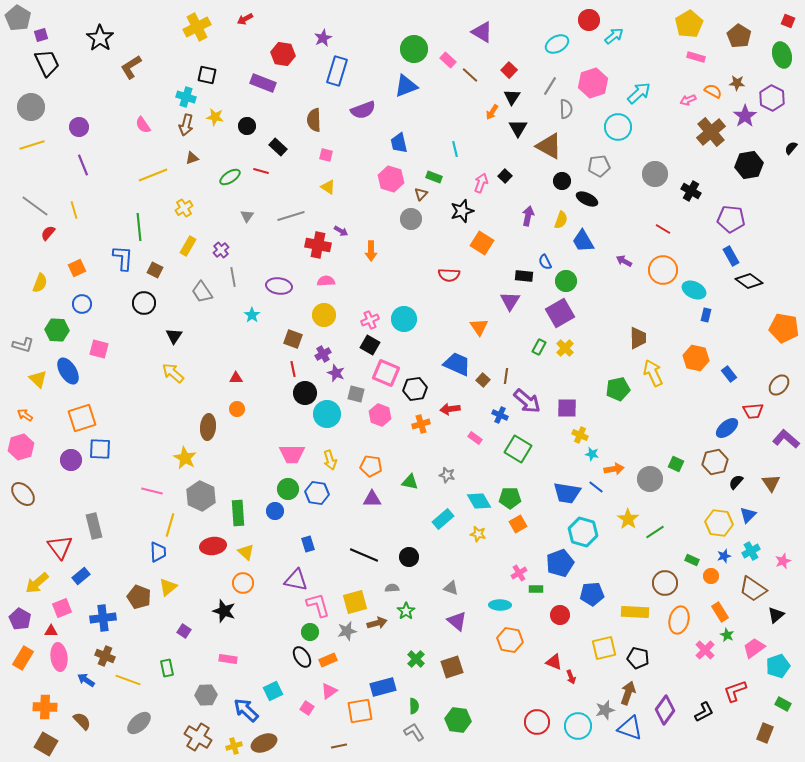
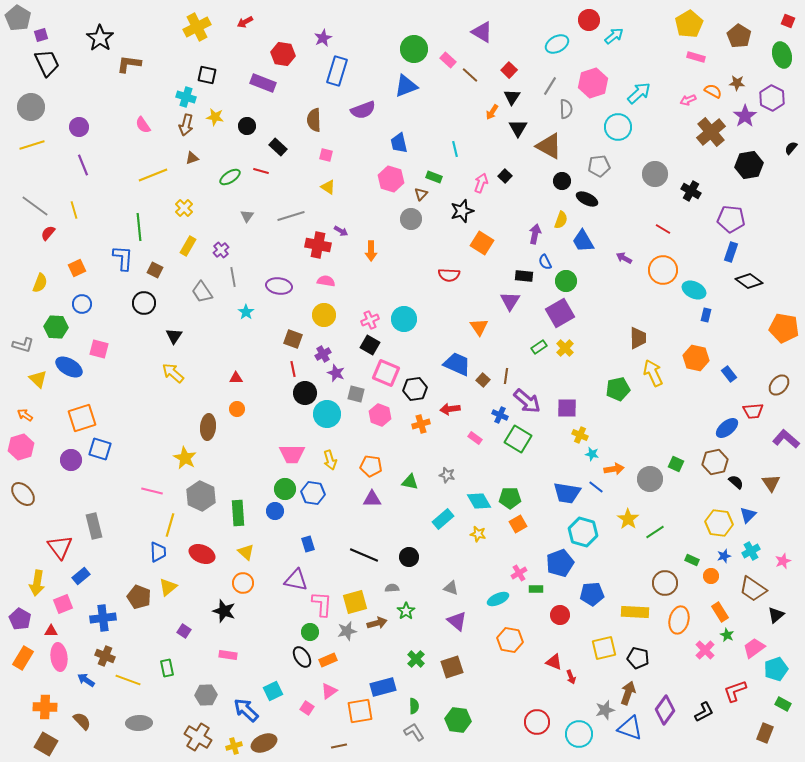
red arrow at (245, 19): moved 3 px down
brown L-shape at (131, 67): moved 2 px left, 3 px up; rotated 40 degrees clockwise
yellow cross at (184, 208): rotated 12 degrees counterclockwise
purple arrow at (528, 216): moved 7 px right, 18 px down
blue rectangle at (731, 256): moved 4 px up; rotated 48 degrees clockwise
purple arrow at (624, 261): moved 3 px up
pink semicircle at (326, 281): rotated 12 degrees clockwise
cyan star at (252, 315): moved 6 px left, 3 px up
green hexagon at (57, 330): moved 1 px left, 3 px up
green rectangle at (539, 347): rotated 28 degrees clockwise
blue ellipse at (68, 371): moved 1 px right, 4 px up; rotated 28 degrees counterclockwise
blue square at (100, 449): rotated 15 degrees clockwise
green square at (518, 449): moved 10 px up
black semicircle at (736, 482): rotated 91 degrees clockwise
green circle at (288, 489): moved 3 px left
blue hexagon at (317, 493): moved 4 px left
red ellipse at (213, 546): moved 11 px left, 8 px down; rotated 30 degrees clockwise
yellow arrow at (37, 583): rotated 40 degrees counterclockwise
pink L-shape at (318, 605): moved 4 px right, 1 px up; rotated 20 degrees clockwise
cyan ellipse at (500, 605): moved 2 px left, 6 px up; rotated 25 degrees counterclockwise
pink square at (62, 608): moved 1 px right, 4 px up
pink rectangle at (228, 659): moved 4 px up
cyan pentagon at (778, 666): moved 2 px left, 3 px down
gray ellipse at (139, 723): rotated 40 degrees clockwise
cyan circle at (578, 726): moved 1 px right, 8 px down
